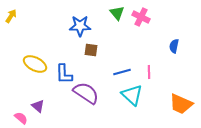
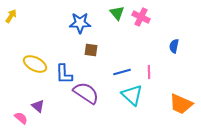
blue star: moved 3 px up
